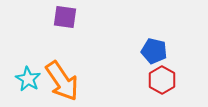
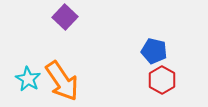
purple square: rotated 35 degrees clockwise
